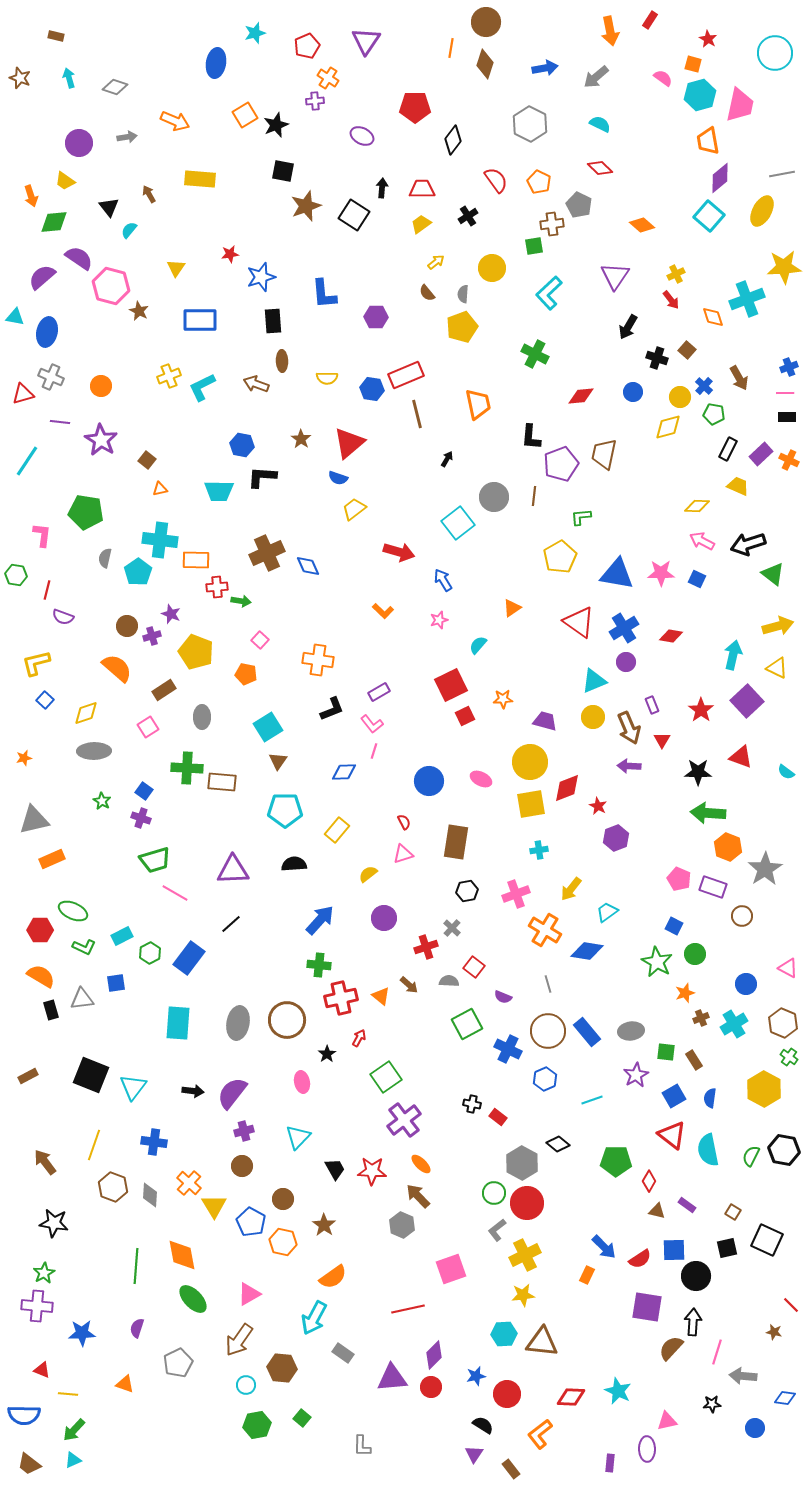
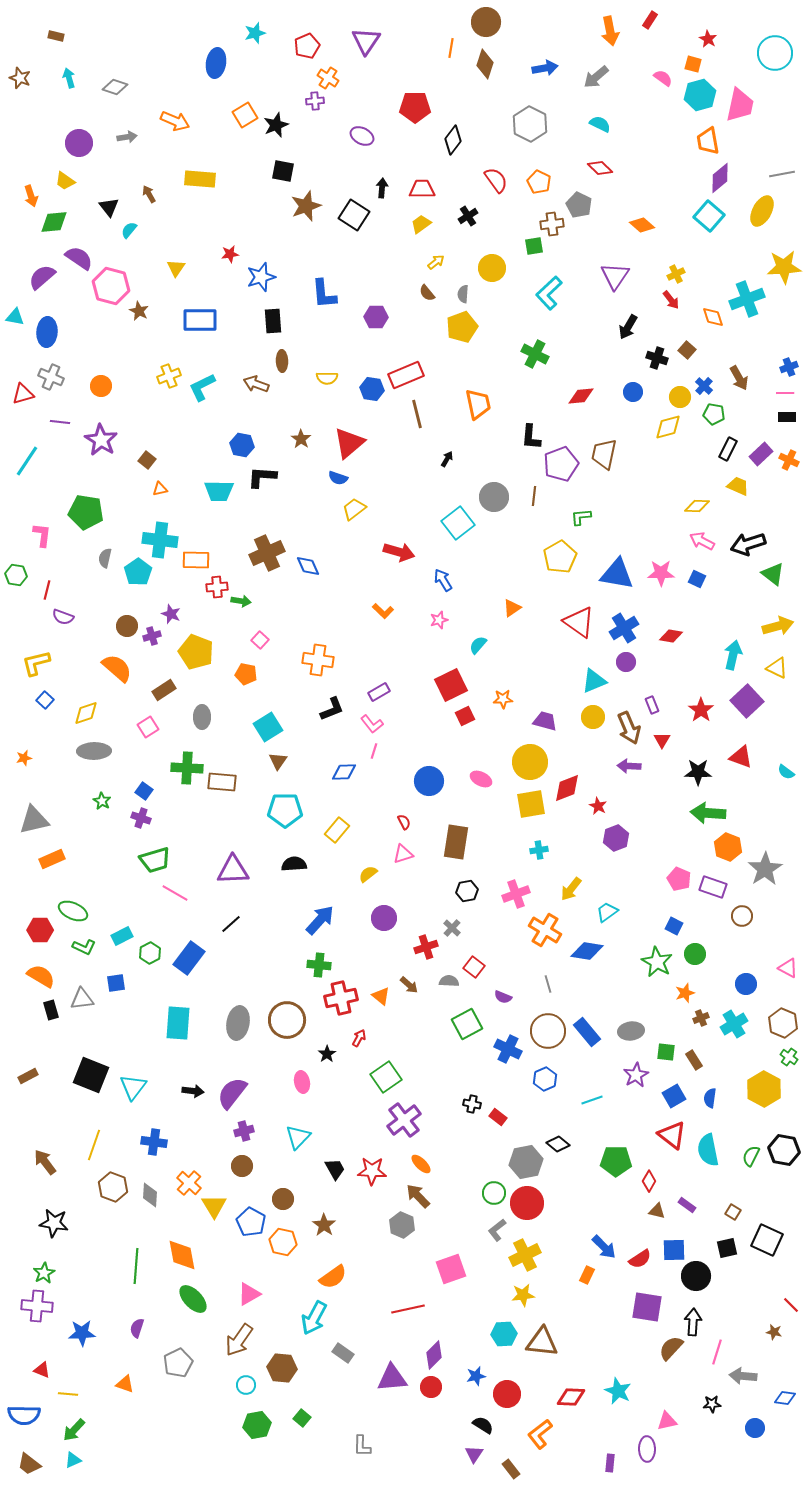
blue ellipse at (47, 332): rotated 8 degrees counterclockwise
gray hexagon at (522, 1163): moved 4 px right, 1 px up; rotated 20 degrees clockwise
